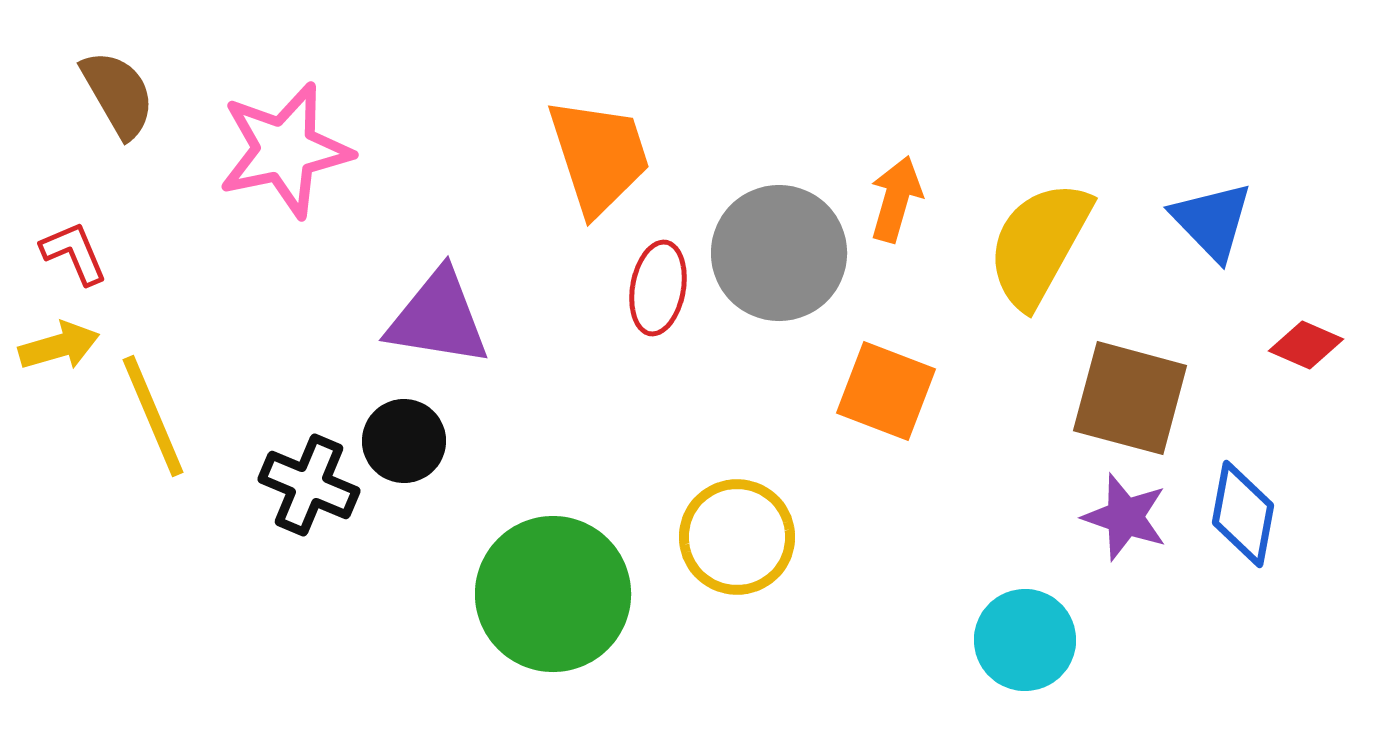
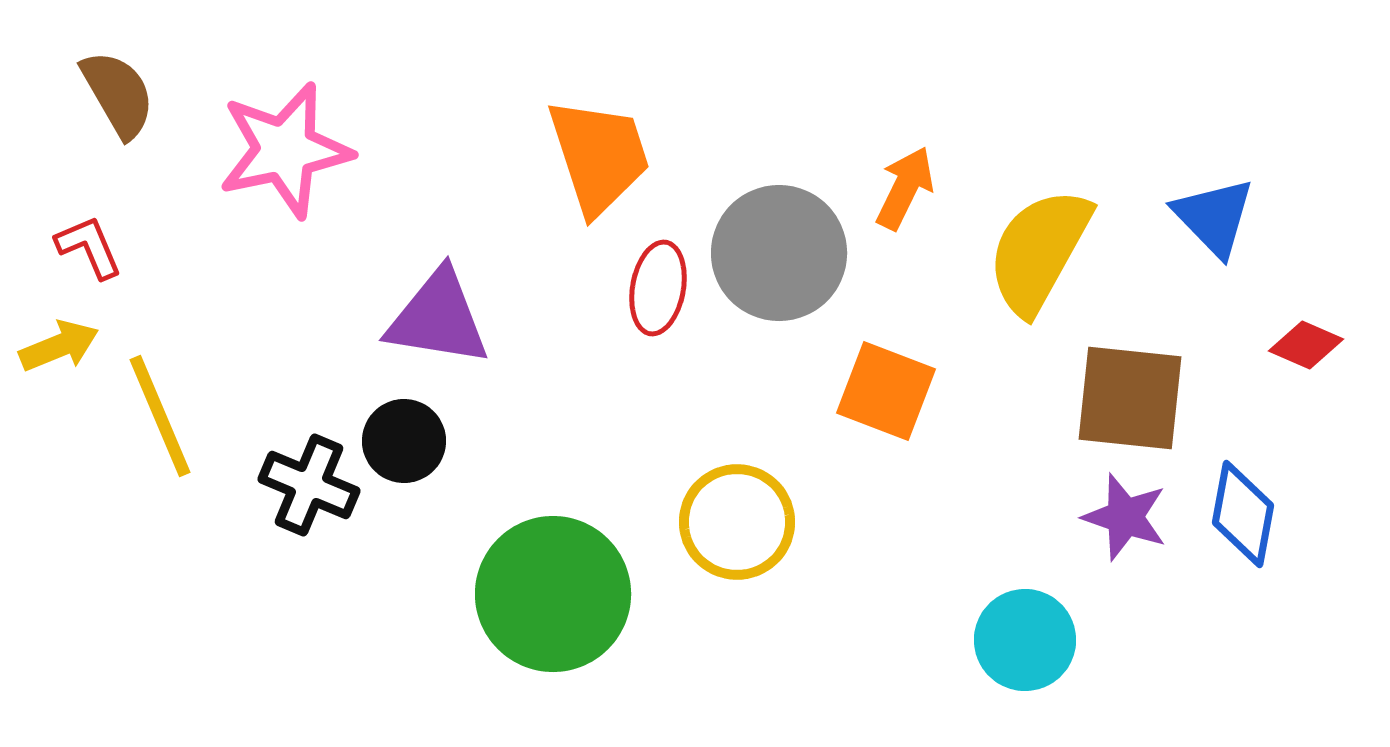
orange arrow: moved 9 px right, 11 px up; rotated 10 degrees clockwise
blue triangle: moved 2 px right, 4 px up
yellow semicircle: moved 7 px down
red L-shape: moved 15 px right, 6 px up
yellow arrow: rotated 6 degrees counterclockwise
brown square: rotated 9 degrees counterclockwise
yellow line: moved 7 px right
yellow circle: moved 15 px up
